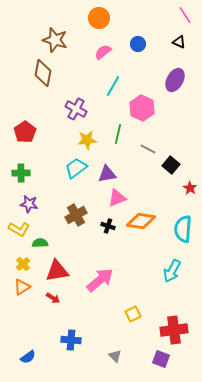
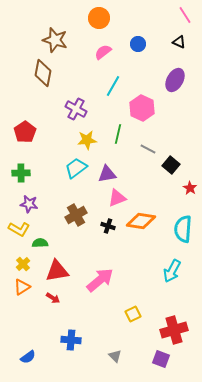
red cross: rotated 8 degrees counterclockwise
